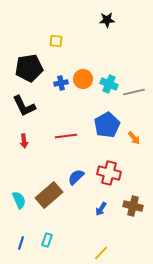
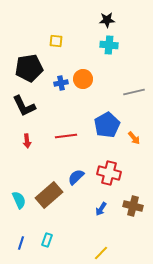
cyan cross: moved 39 px up; rotated 18 degrees counterclockwise
red arrow: moved 3 px right
